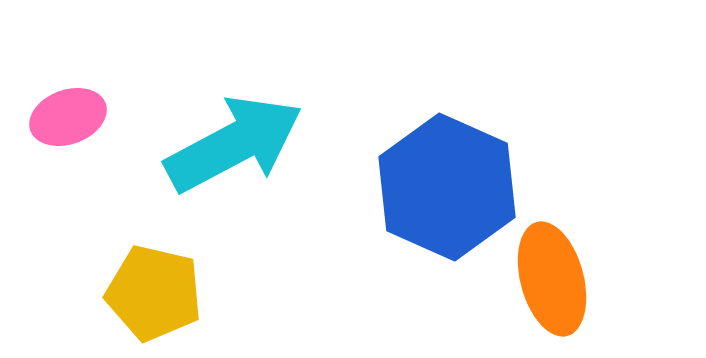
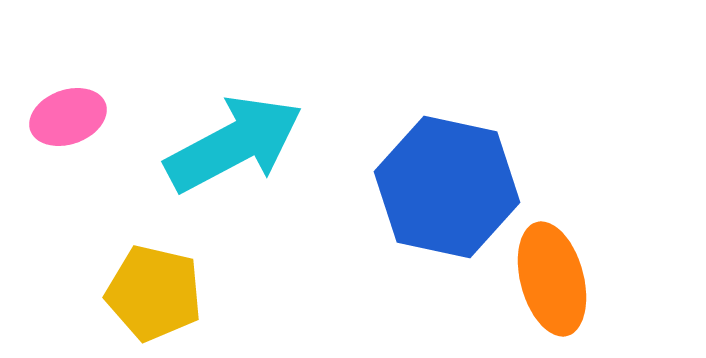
blue hexagon: rotated 12 degrees counterclockwise
